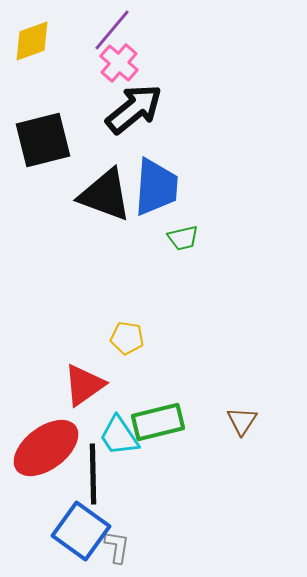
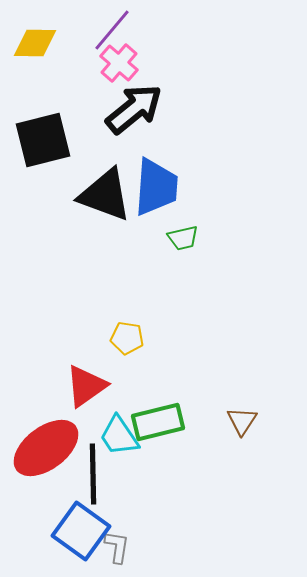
yellow diamond: moved 3 px right, 2 px down; rotated 21 degrees clockwise
red triangle: moved 2 px right, 1 px down
